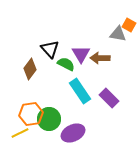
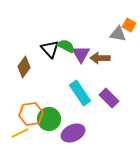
green semicircle: moved 18 px up
brown diamond: moved 6 px left, 2 px up
cyan rectangle: moved 2 px down
